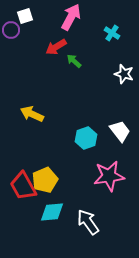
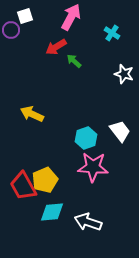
pink star: moved 16 px left, 9 px up; rotated 12 degrees clockwise
white arrow: rotated 36 degrees counterclockwise
